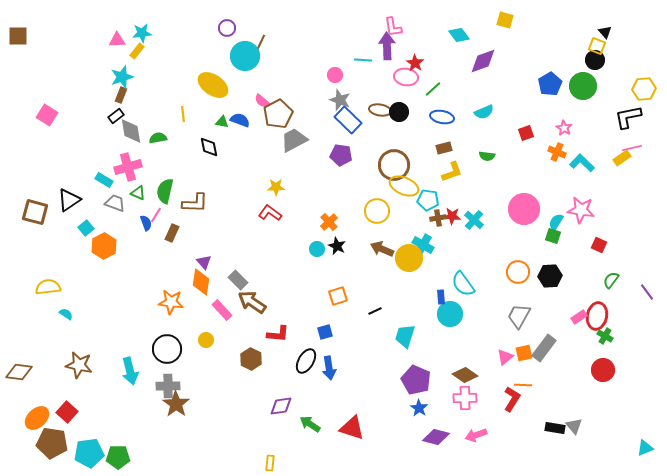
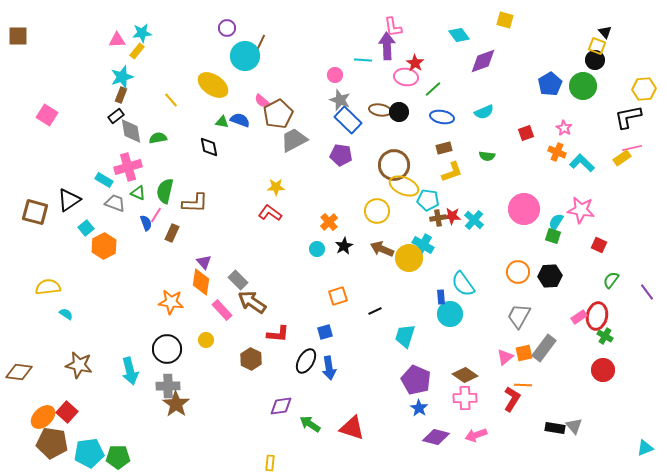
yellow line at (183, 114): moved 12 px left, 14 px up; rotated 35 degrees counterclockwise
black star at (337, 246): moved 7 px right; rotated 18 degrees clockwise
orange ellipse at (37, 418): moved 6 px right, 1 px up
